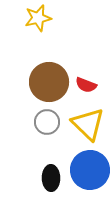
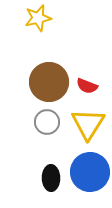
red semicircle: moved 1 px right, 1 px down
yellow triangle: rotated 18 degrees clockwise
blue circle: moved 2 px down
